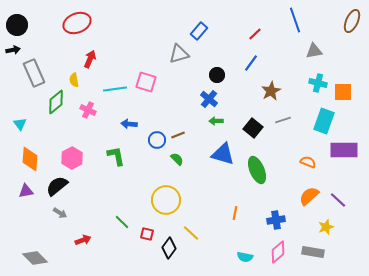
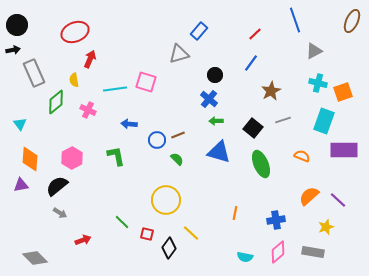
red ellipse at (77, 23): moved 2 px left, 9 px down
gray triangle at (314, 51): rotated 18 degrees counterclockwise
black circle at (217, 75): moved 2 px left
orange square at (343, 92): rotated 18 degrees counterclockwise
blue triangle at (223, 154): moved 4 px left, 2 px up
orange semicircle at (308, 162): moved 6 px left, 6 px up
green ellipse at (257, 170): moved 4 px right, 6 px up
purple triangle at (26, 191): moved 5 px left, 6 px up
